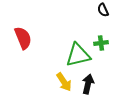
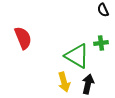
green triangle: moved 1 px left, 1 px down; rotated 44 degrees clockwise
yellow arrow: rotated 18 degrees clockwise
